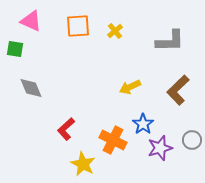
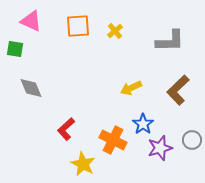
yellow arrow: moved 1 px right, 1 px down
